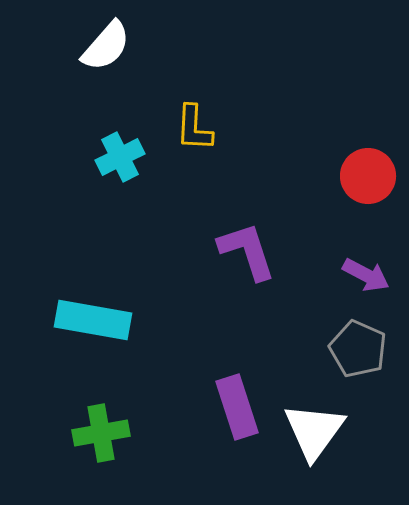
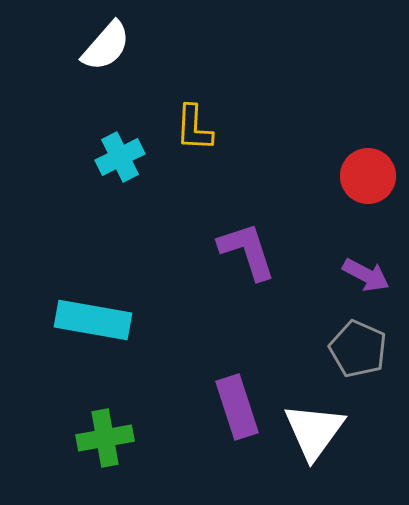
green cross: moved 4 px right, 5 px down
